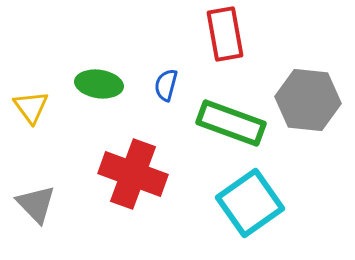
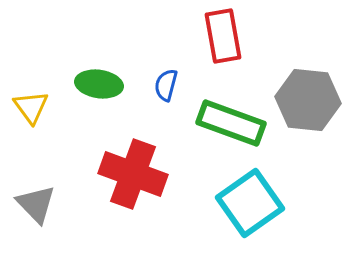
red rectangle: moved 2 px left, 2 px down
